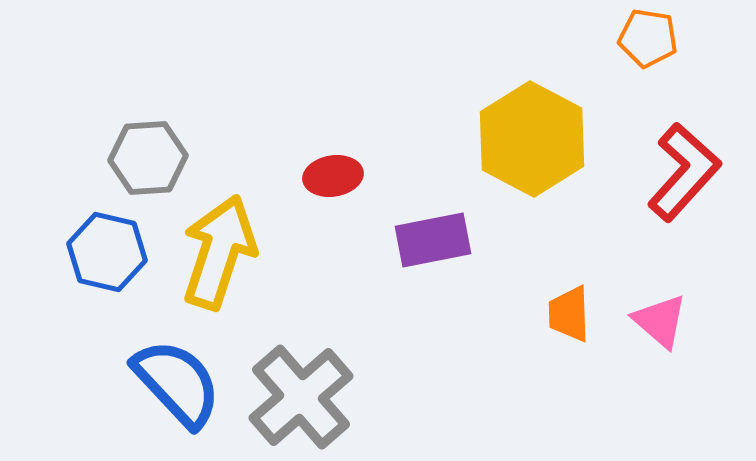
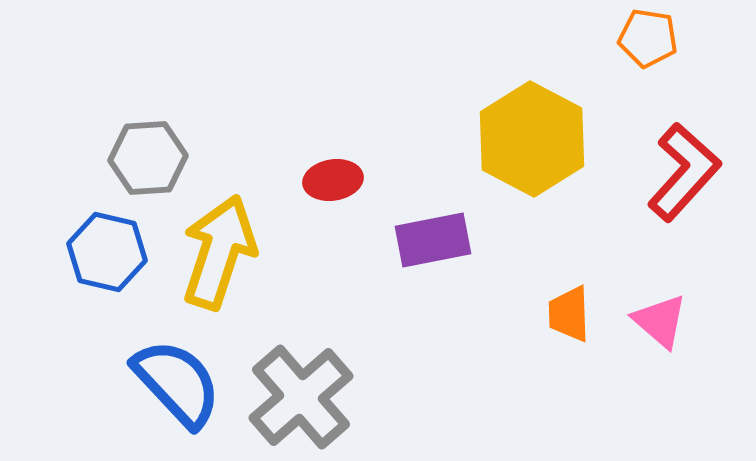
red ellipse: moved 4 px down
